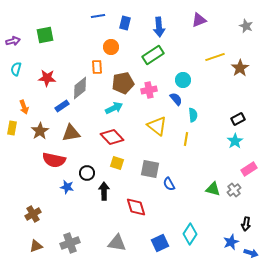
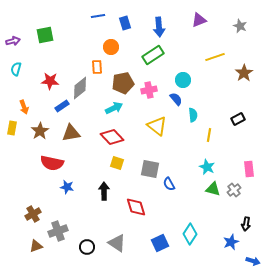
blue rectangle at (125, 23): rotated 32 degrees counterclockwise
gray star at (246, 26): moved 6 px left
brown star at (240, 68): moved 4 px right, 5 px down
red star at (47, 78): moved 3 px right, 3 px down
yellow line at (186, 139): moved 23 px right, 4 px up
cyan star at (235, 141): moved 28 px left, 26 px down; rotated 14 degrees counterclockwise
red semicircle at (54, 160): moved 2 px left, 3 px down
pink rectangle at (249, 169): rotated 63 degrees counterclockwise
black circle at (87, 173): moved 74 px down
gray cross at (70, 243): moved 12 px left, 12 px up
gray triangle at (117, 243): rotated 24 degrees clockwise
blue arrow at (251, 253): moved 2 px right, 8 px down
